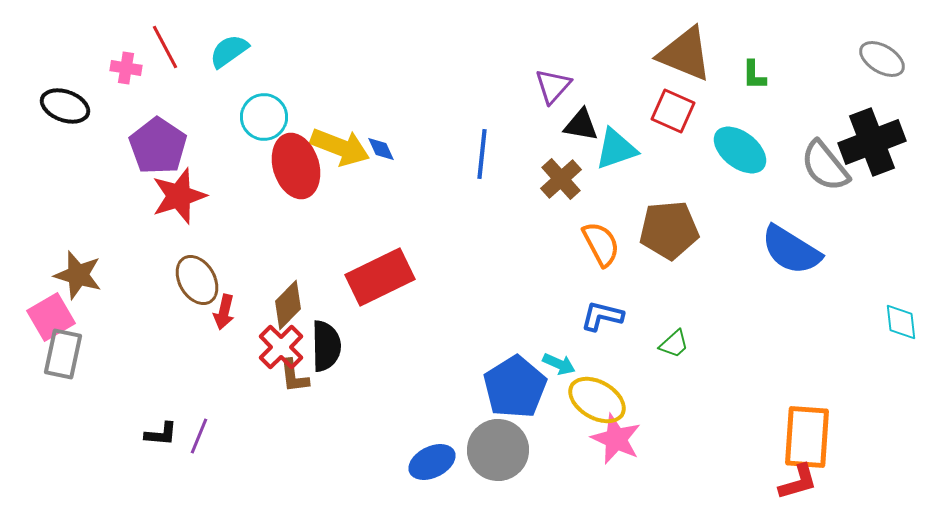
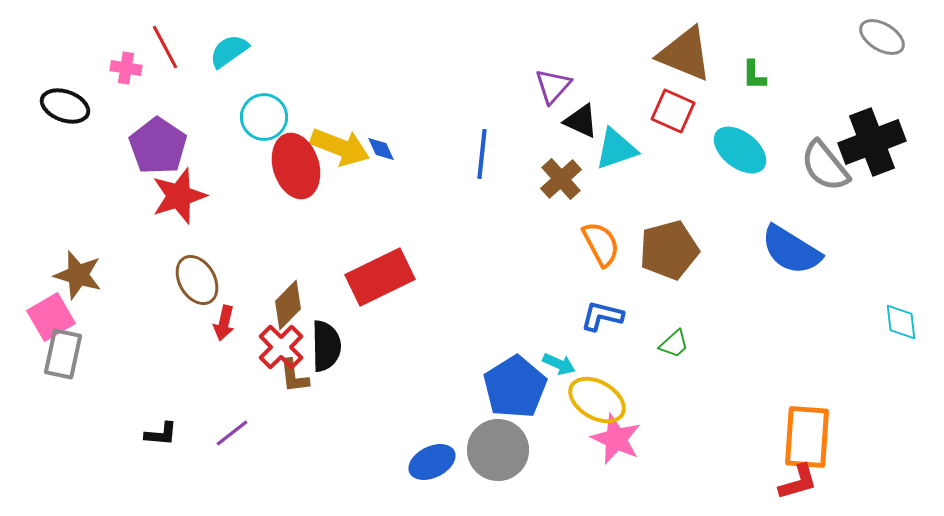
gray ellipse at (882, 59): moved 22 px up
black triangle at (581, 125): moved 4 px up; rotated 15 degrees clockwise
brown pentagon at (669, 230): moved 20 px down; rotated 10 degrees counterclockwise
red arrow at (224, 312): moved 11 px down
purple line at (199, 436): moved 33 px right, 3 px up; rotated 30 degrees clockwise
